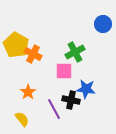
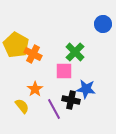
green cross: rotated 18 degrees counterclockwise
orange star: moved 7 px right, 3 px up
yellow semicircle: moved 13 px up
